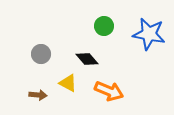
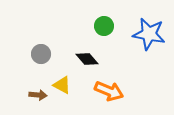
yellow triangle: moved 6 px left, 2 px down
